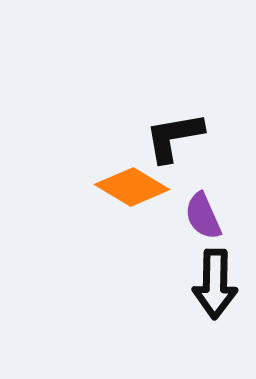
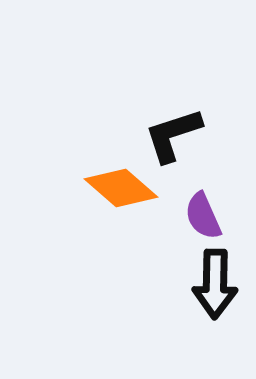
black L-shape: moved 1 px left, 2 px up; rotated 8 degrees counterclockwise
orange diamond: moved 11 px left, 1 px down; rotated 10 degrees clockwise
